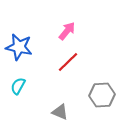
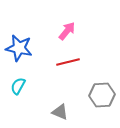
blue star: moved 1 px down
red line: rotated 30 degrees clockwise
